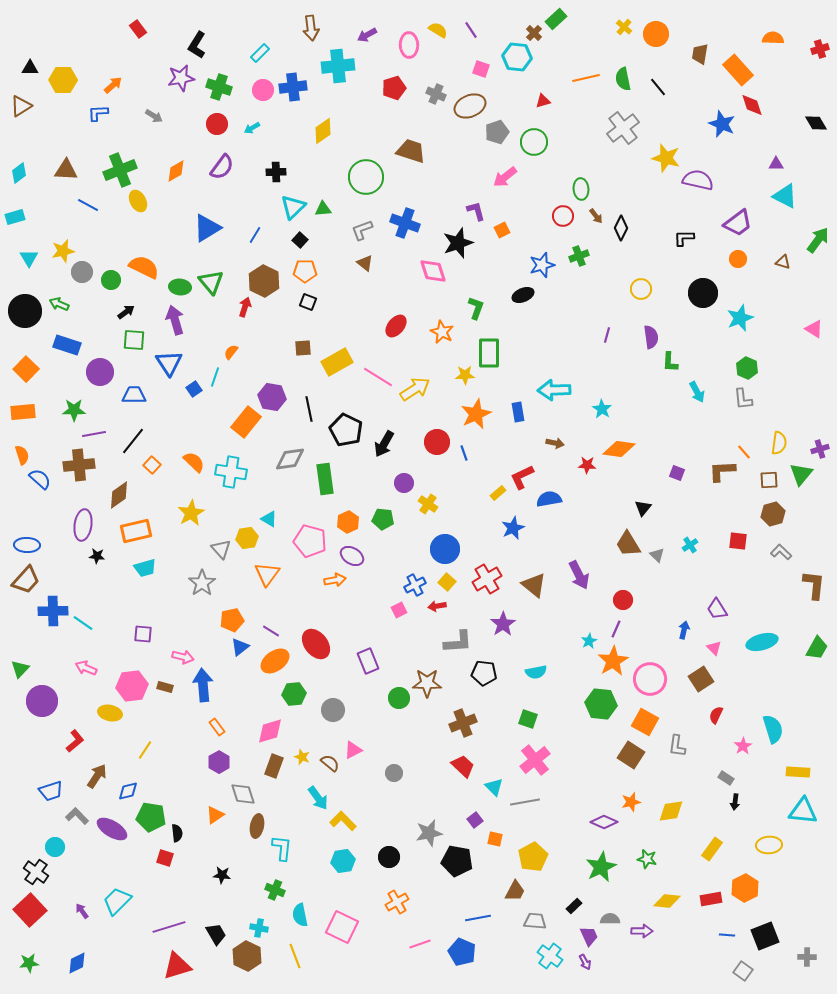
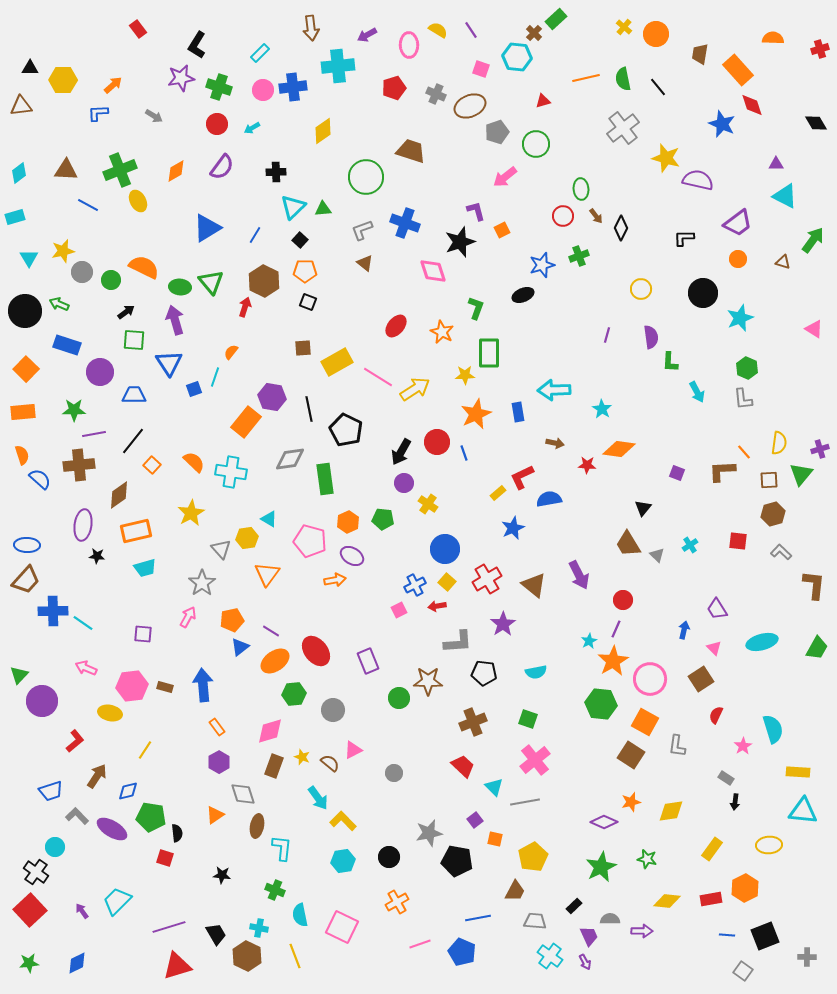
brown triangle at (21, 106): rotated 25 degrees clockwise
green circle at (534, 142): moved 2 px right, 2 px down
green arrow at (818, 240): moved 5 px left
black star at (458, 243): moved 2 px right, 1 px up
blue square at (194, 389): rotated 14 degrees clockwise
black arrow at (384, 444): moved 17 px right, 8 px down
red ellipse at (316, 644): moved 7 px down
pink arrow at (183, 657): moved 5 px right, 40 px up; rotated 75 degrees counterclockwise
green triangle at (20, 669): moved 1 px left, 6 px down
brown star at (427, 683): moved 1 px right, 2 px up
brown cross at (463, 723): moved 10 px right, 1 px up
